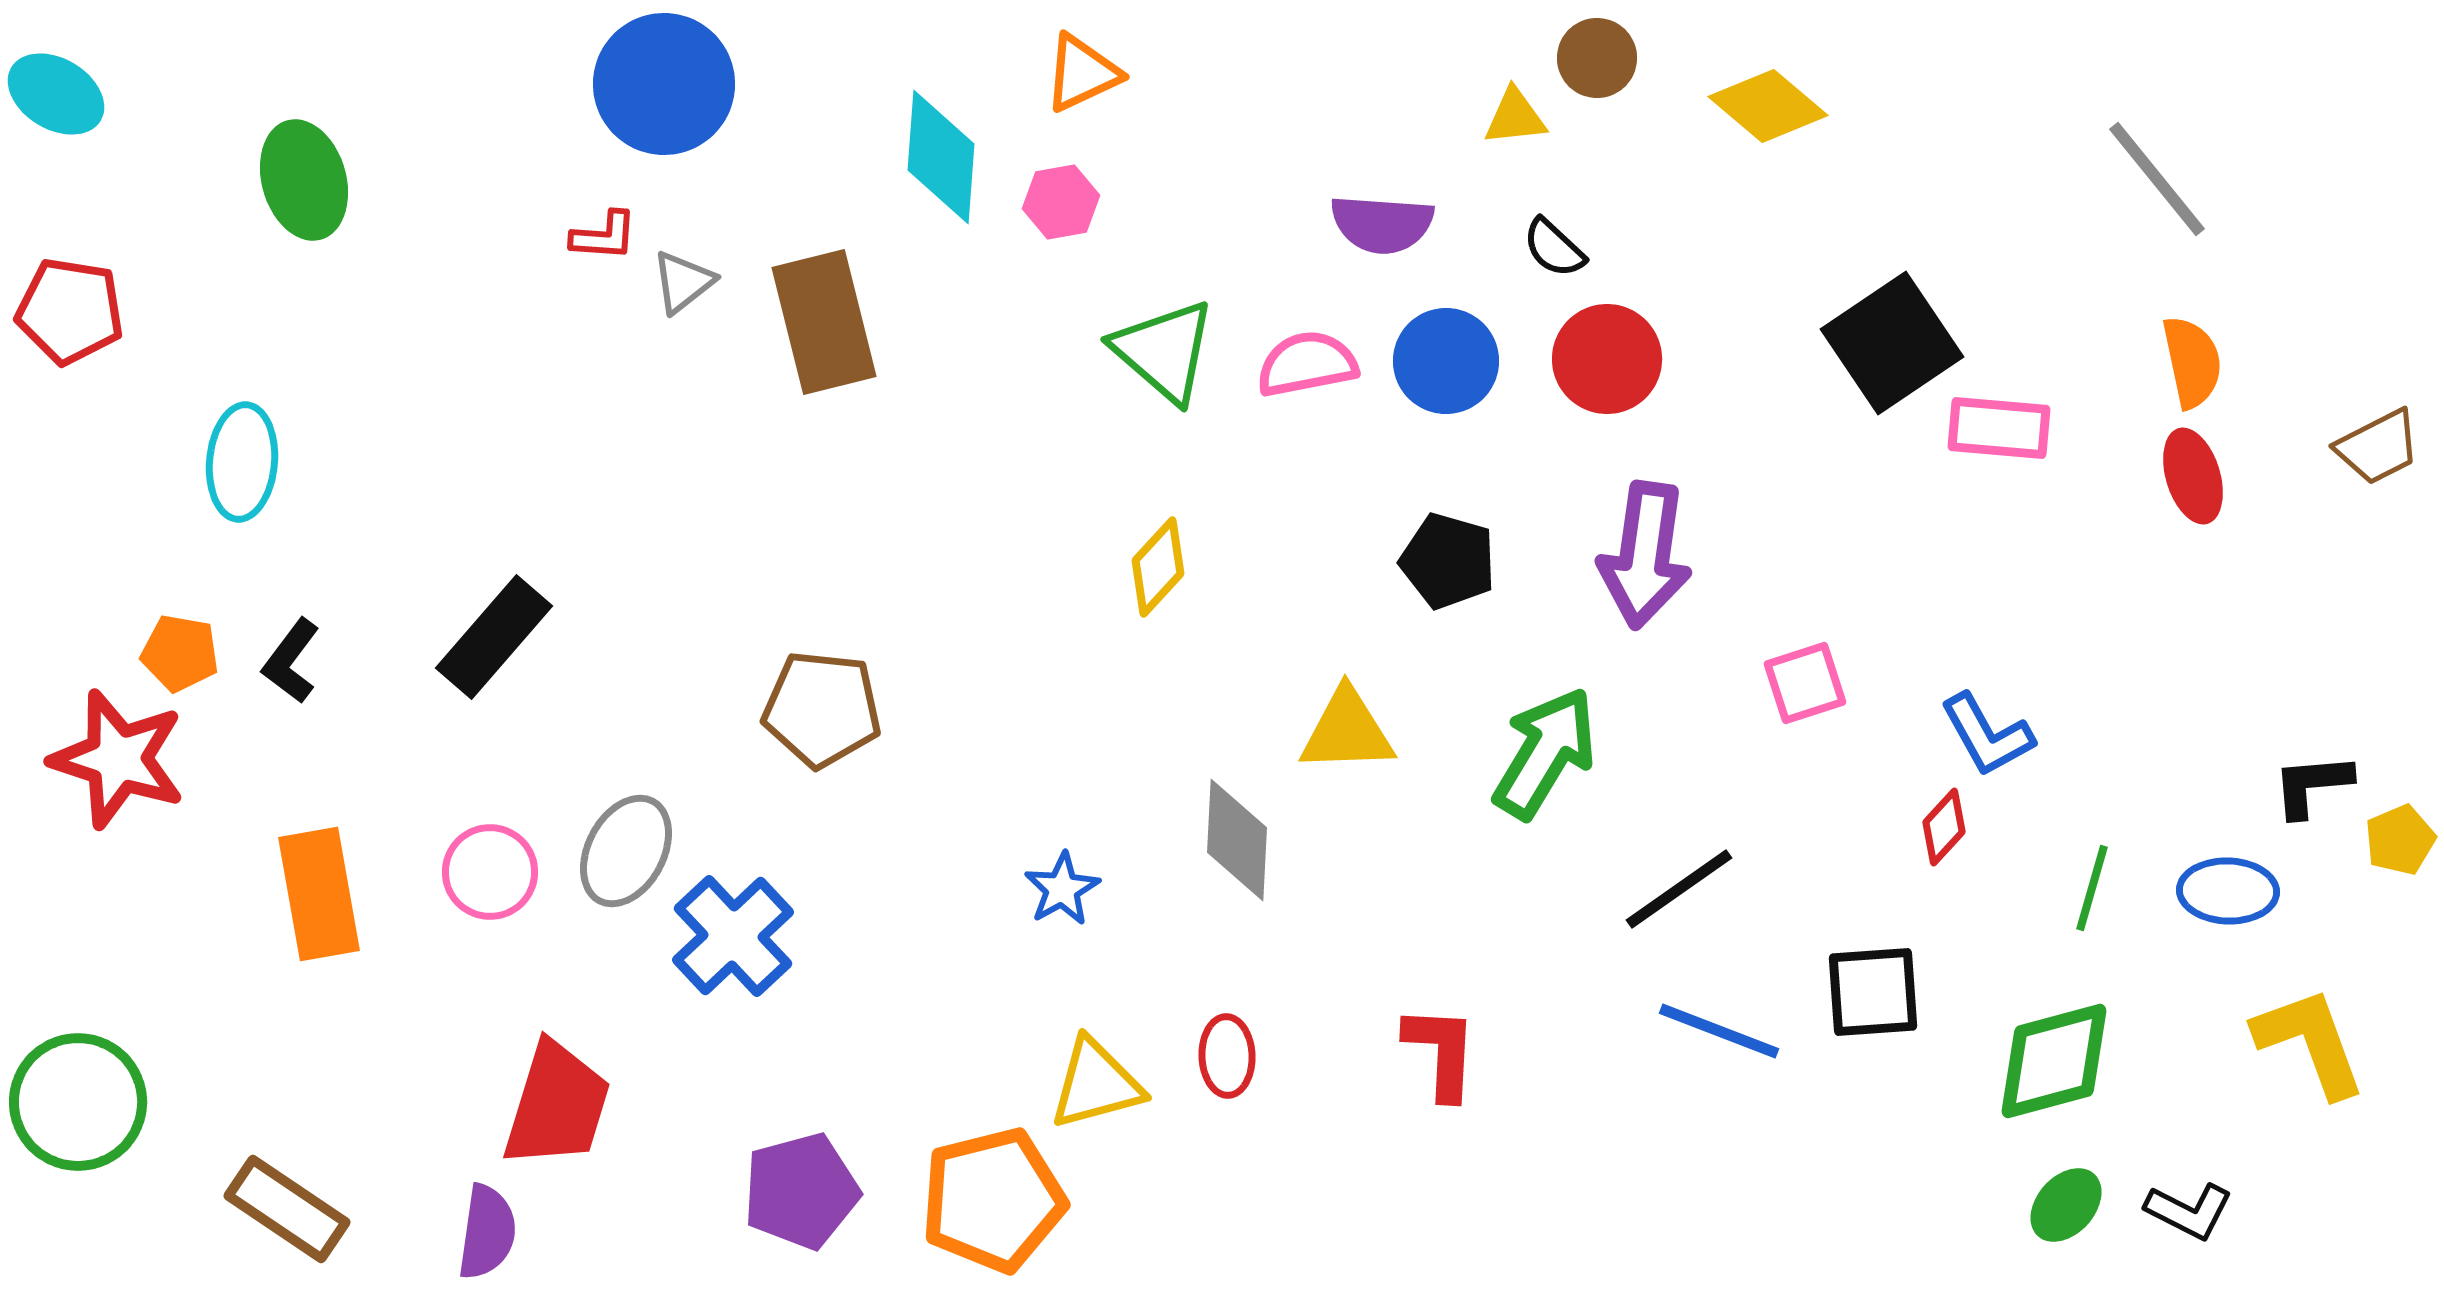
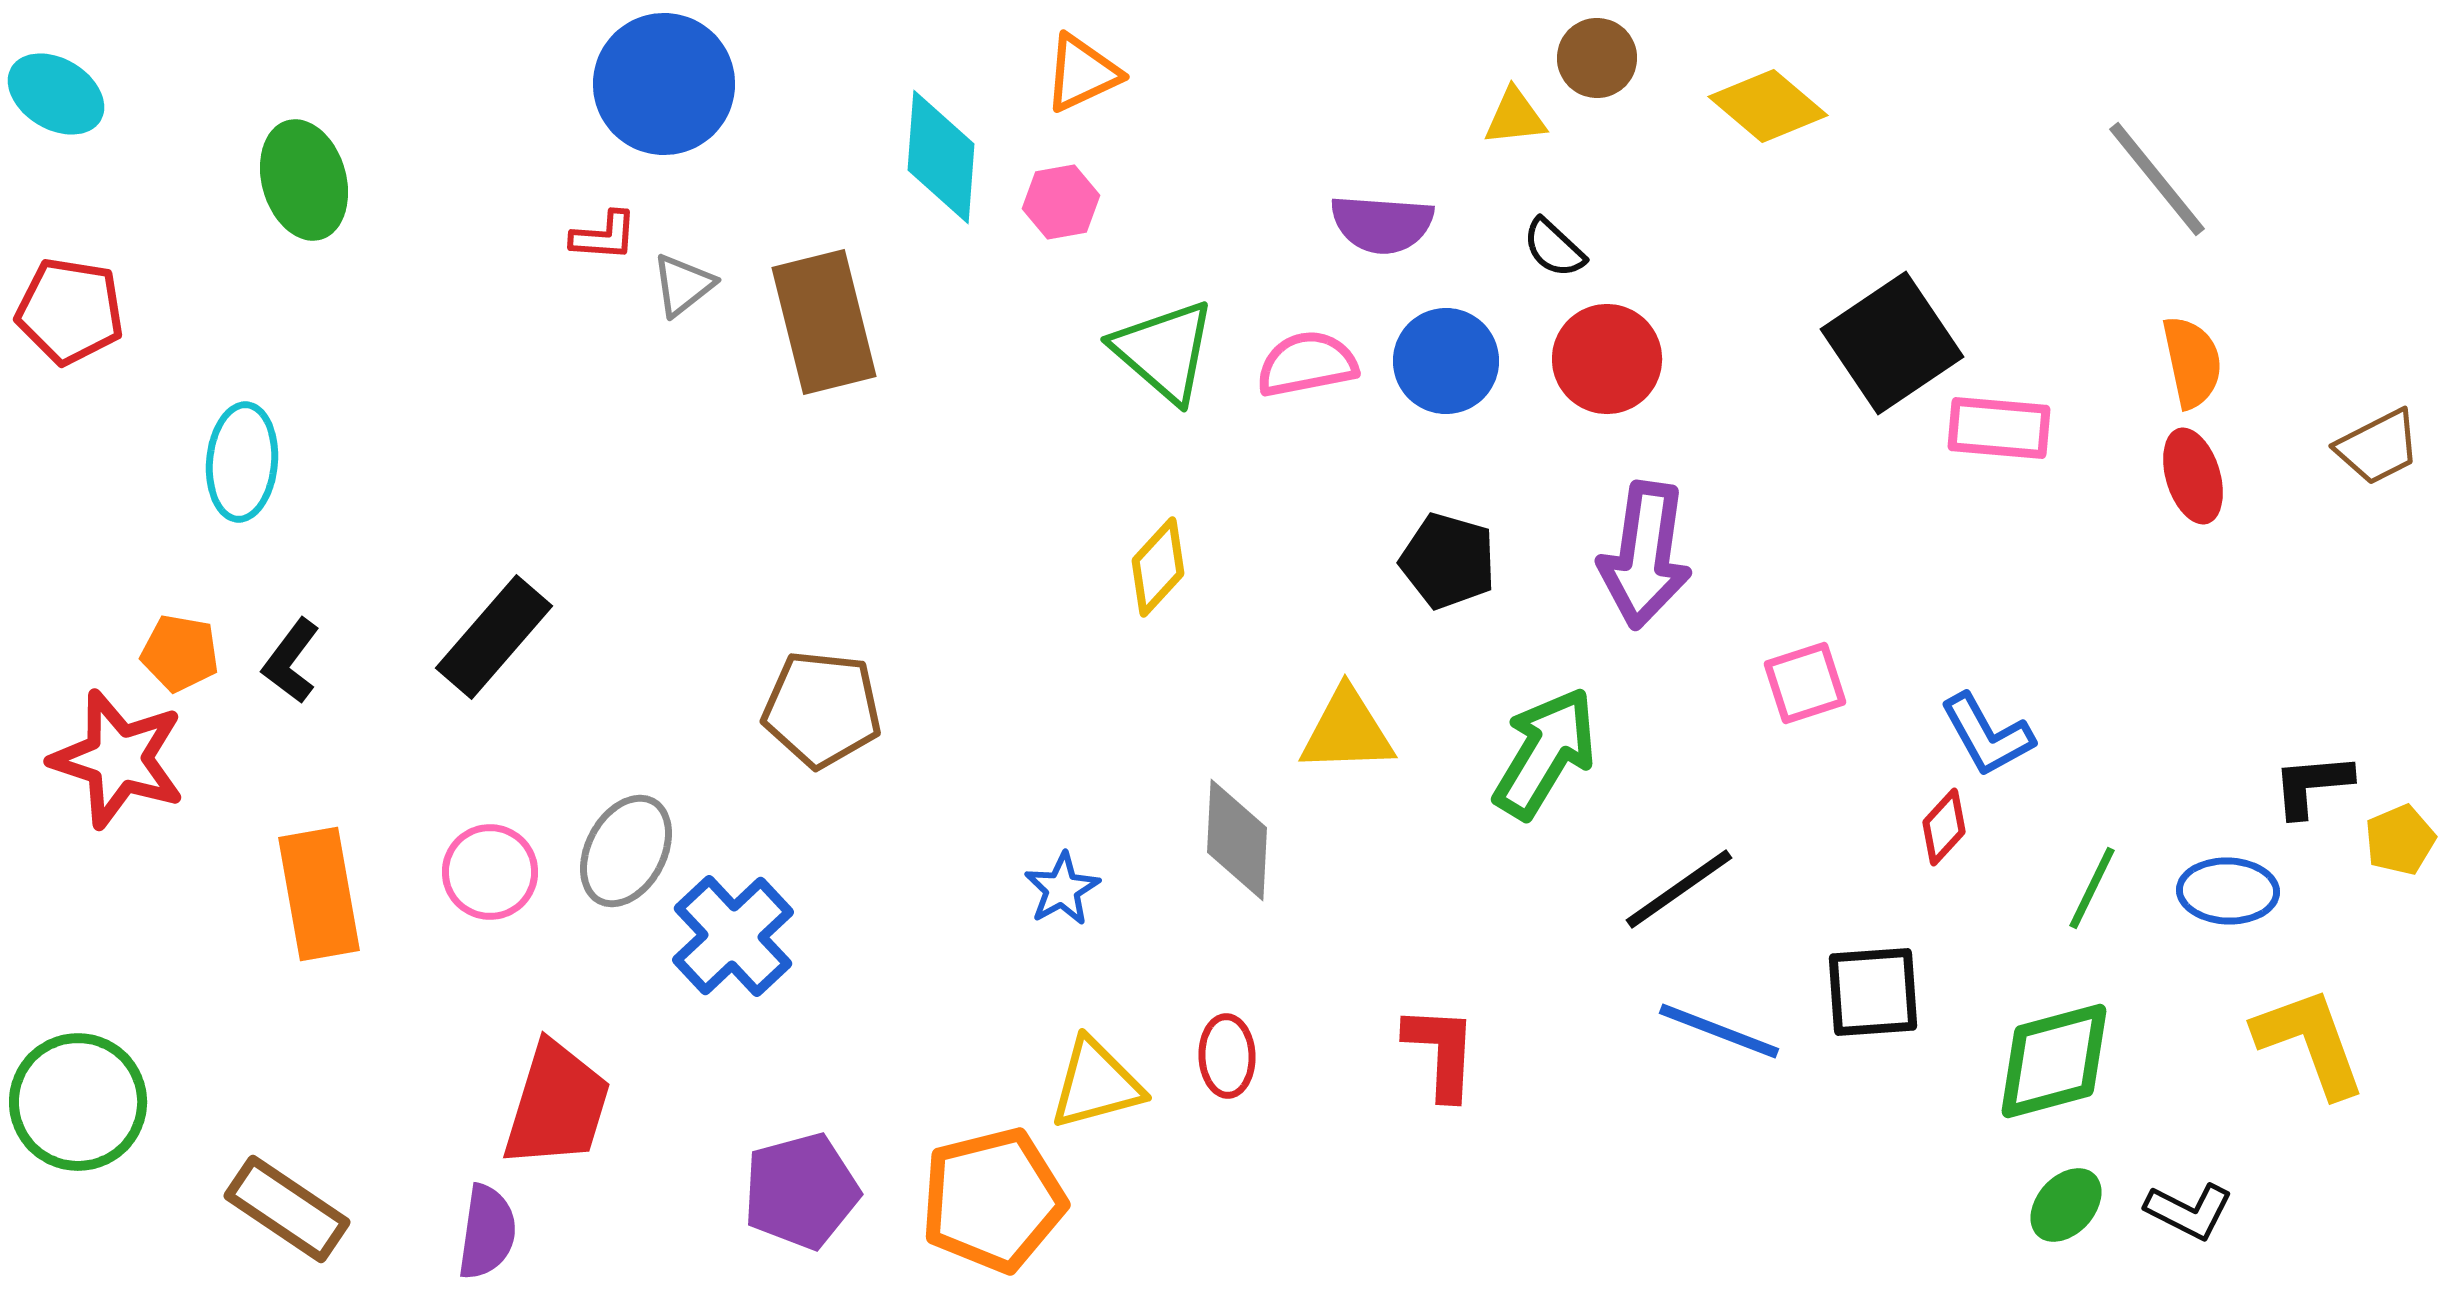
gray triangle at (683, 282): moved 3 px down
green line at (2092, 888): rotated 10 degrees clockwise
